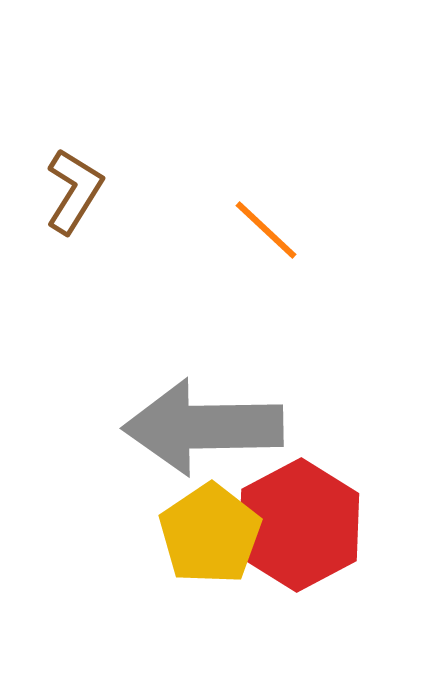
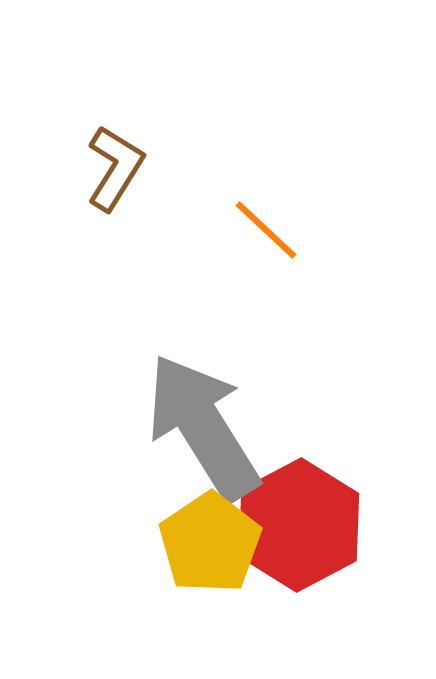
brown L-shape: moved 41 px right, 23 px up
gray arrow: rotated 59 degrees clockwise
yellow pentagon: moved 9 px down
